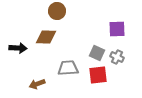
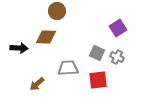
purple square: moved 1 px right, 1 px up; rotated 30 degrees counterclockwise
black arrow: moved 1 px right
red square: moved 5 px down
brown arrow: rotated 21 degrees counterclockwise
